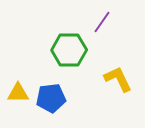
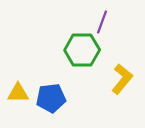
purple line: rotated 15 degrees counterclockwise
green hexagon: moved 13 px right
yellow L-shape: moved 4 px right; rotated 64 degrees clockwise
